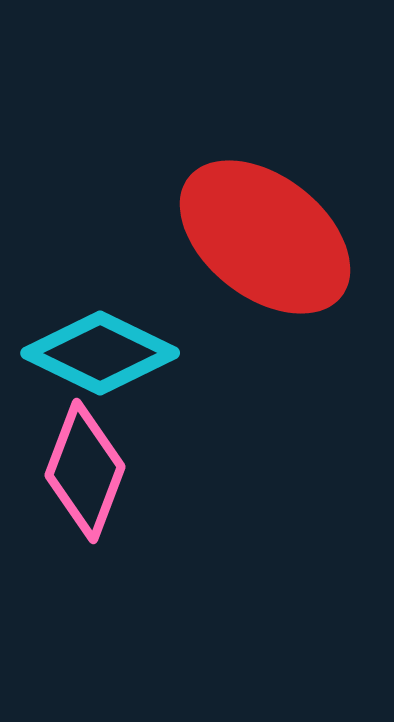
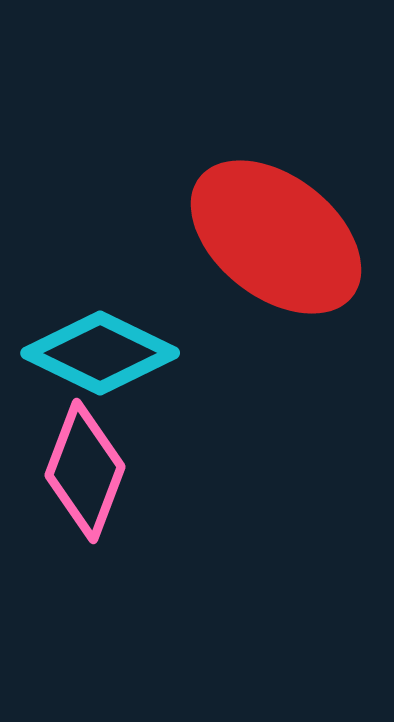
red ellipse: moved 11 px right
